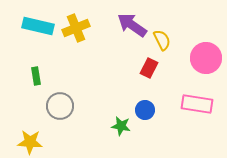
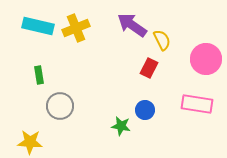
pink circle: moved 1 px down
green rectangle: moved 3 px right, 1 px up
